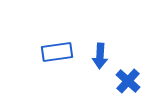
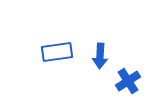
blue cross: rotated 15 degrees clockwise
